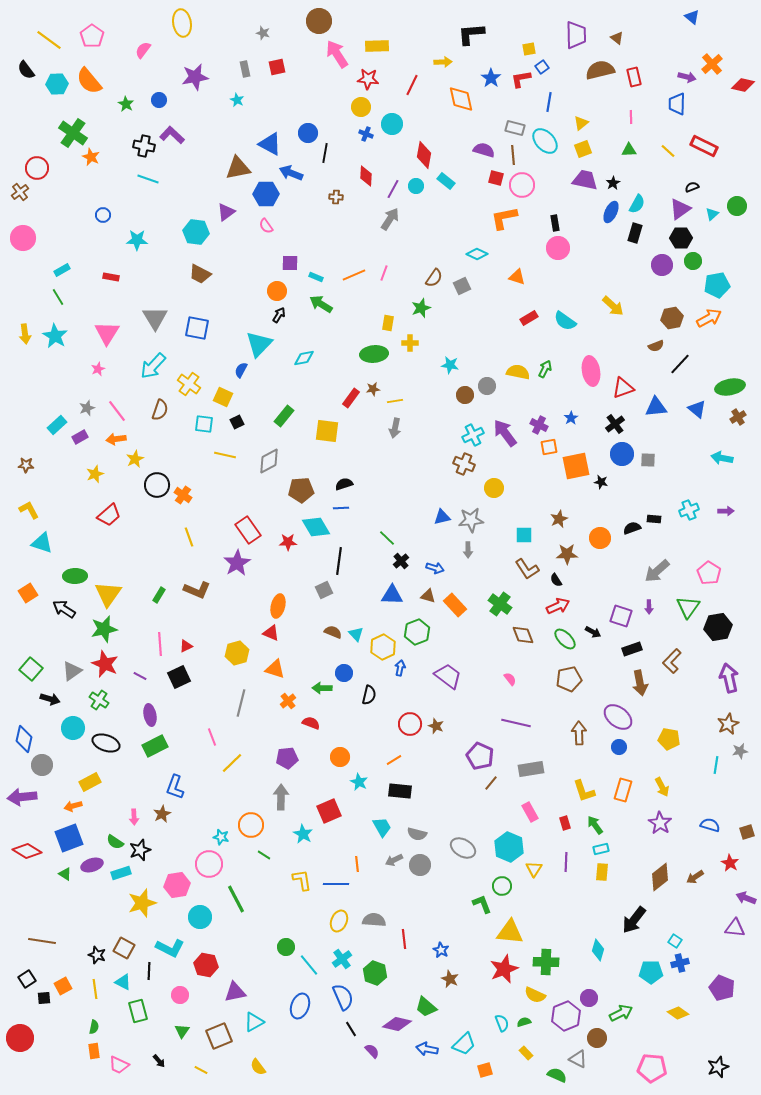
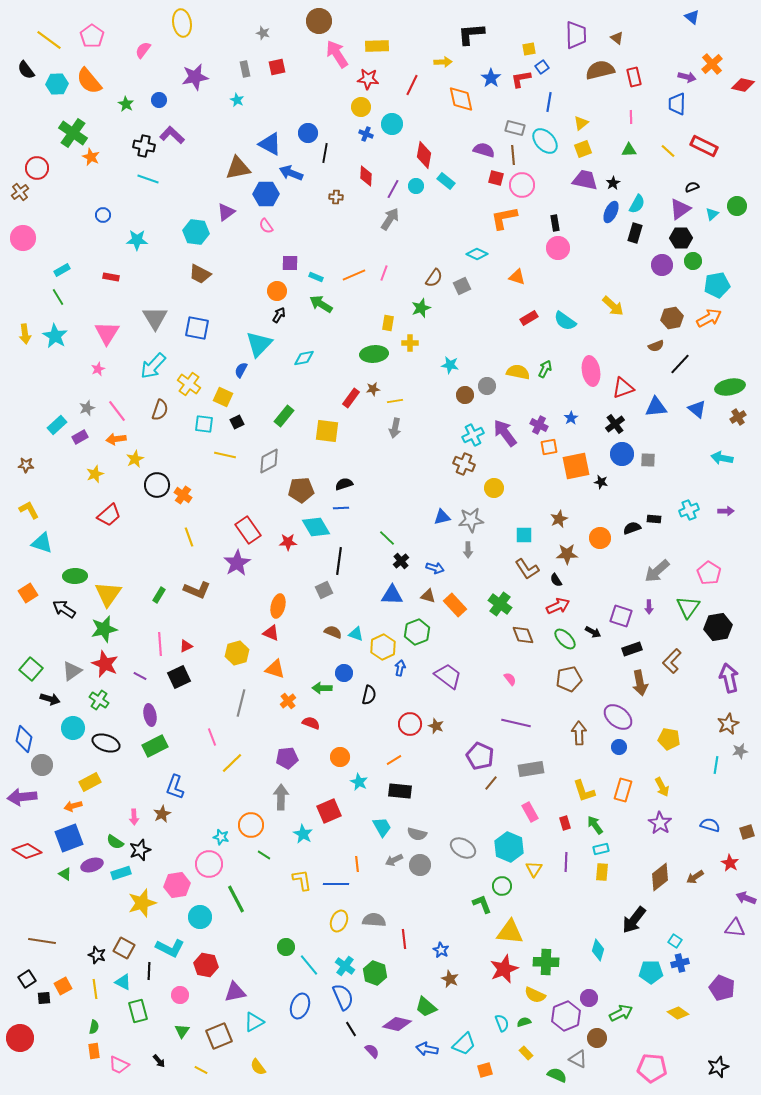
cyan triangle at (356, 634): rotated 28 degrees counterclockwise
cyan cross at (342, 959): moved 3 px right, 7 px down; rotated 18 degrees counterclockwise
